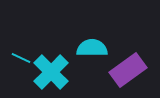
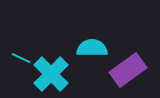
cyan cross: moved 2 px down
